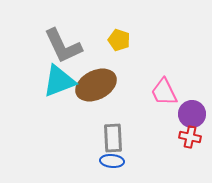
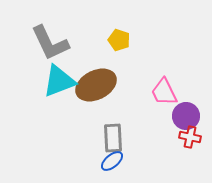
gray L-shape: moved 13 px left, 3 px up
purple circle: moved 6 px left, 2 px down
blue ellipse: rotated 45 degrees counterclockwise
